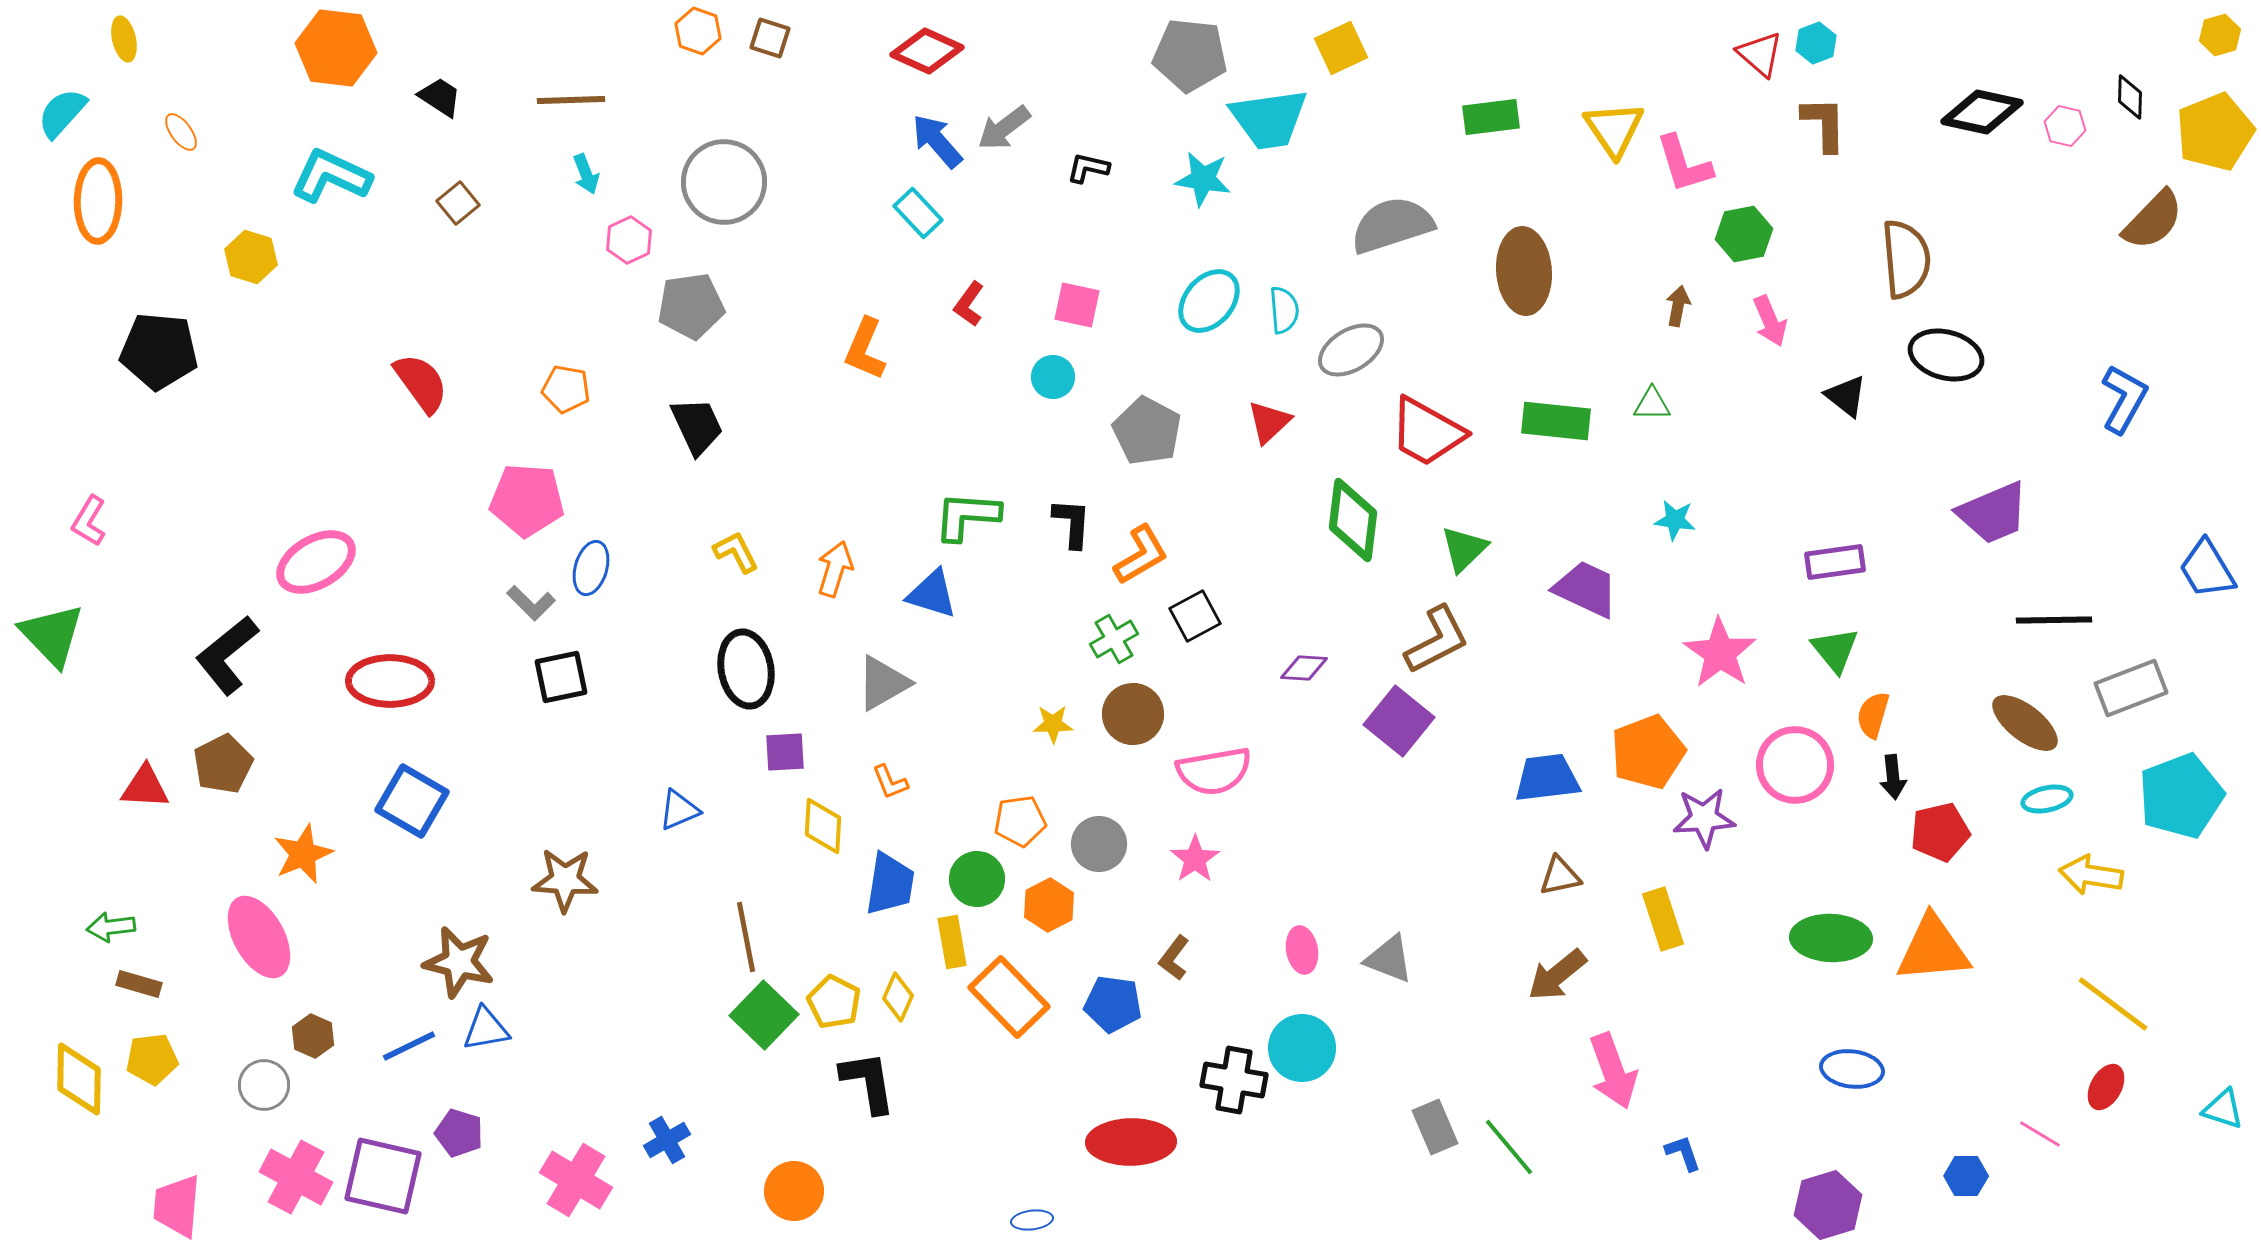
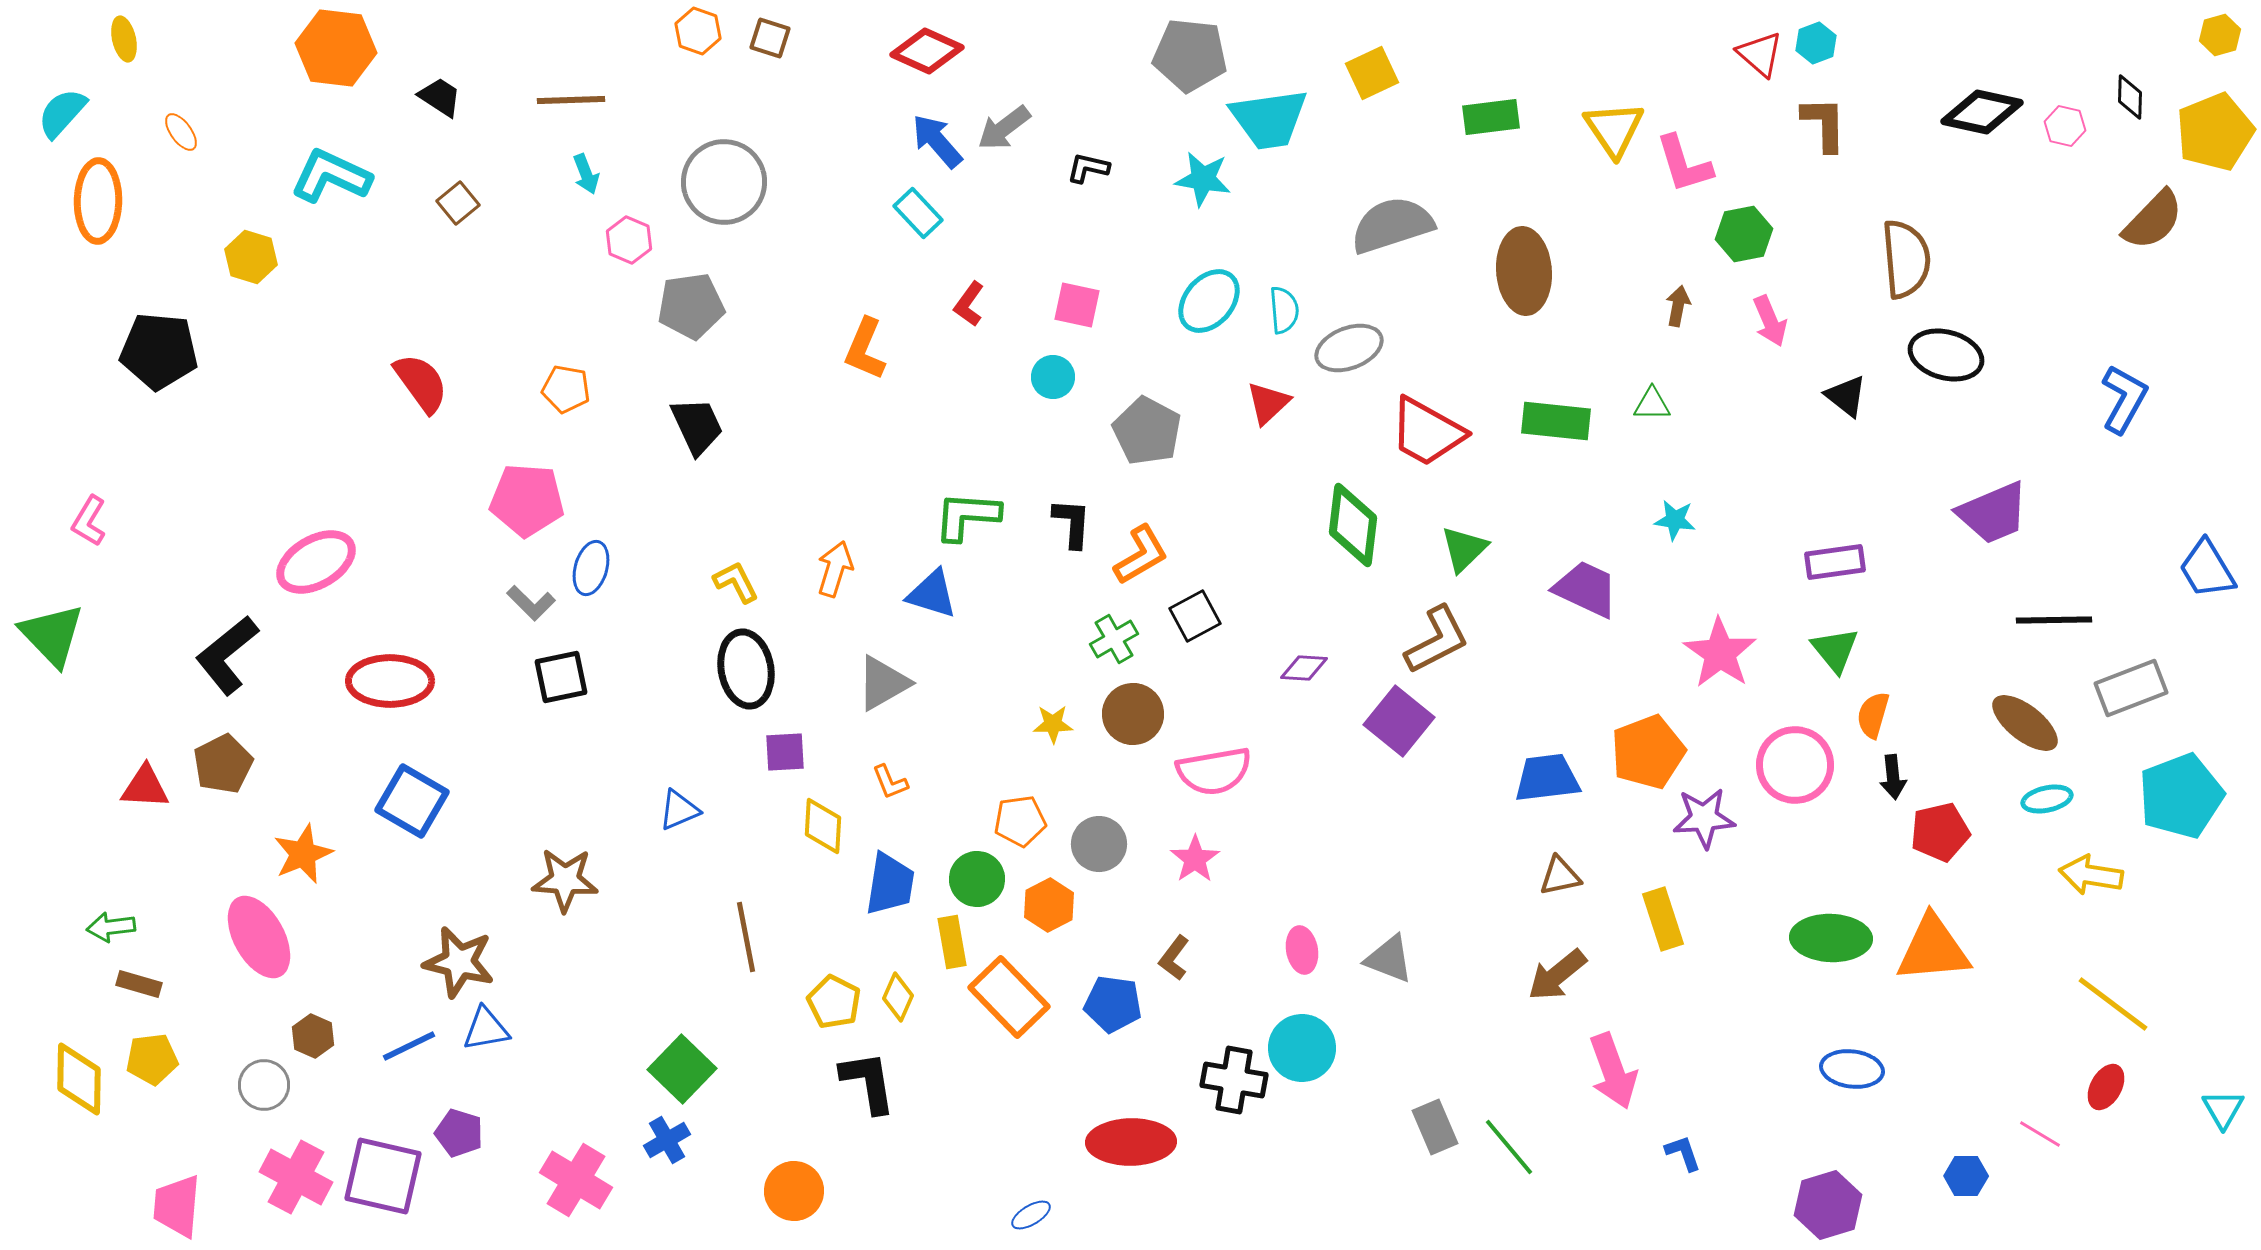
yellow square at (1341, 48): moved 31 px right, 25 px down
pink hexagon at (629, 240): rotated 12 degrees counterclockwise
gray ellipse at (1351, 350): moved 2 px left, 2 px up; rotated 10 degrees clockwise
red triangle at (1269, 422): moved 1 px left, 19 px up
green diamond at (1353, 520): moved 5 px down
yellow L-shape at (736, 552): moved 30 px down
green square at (764, 1015): moved 82 px left, 54 px down
cyan triangle at (2223, 1109): rotated 42 degrees clockwise
blue ellipse at (1032, 1220): moved 1 px left, 5 px up; rotated 24 degrees counterclockwise
